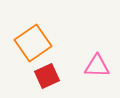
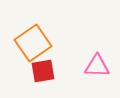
red square: moved 4 px left, 5 px up; rotated 15 degrees clockwise
